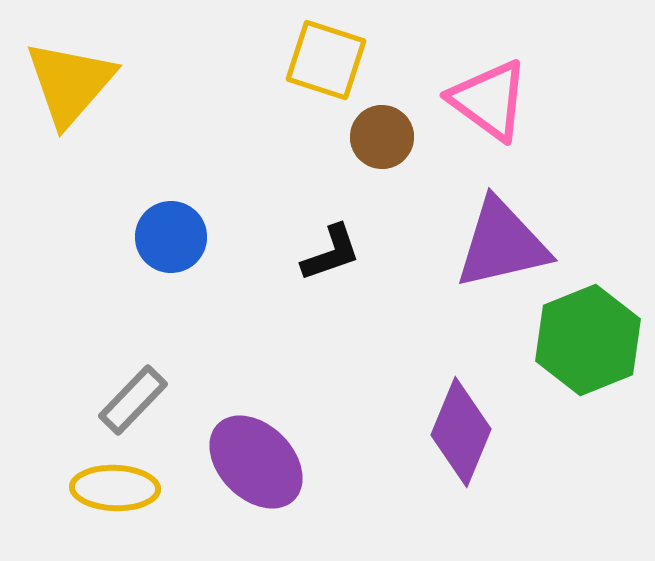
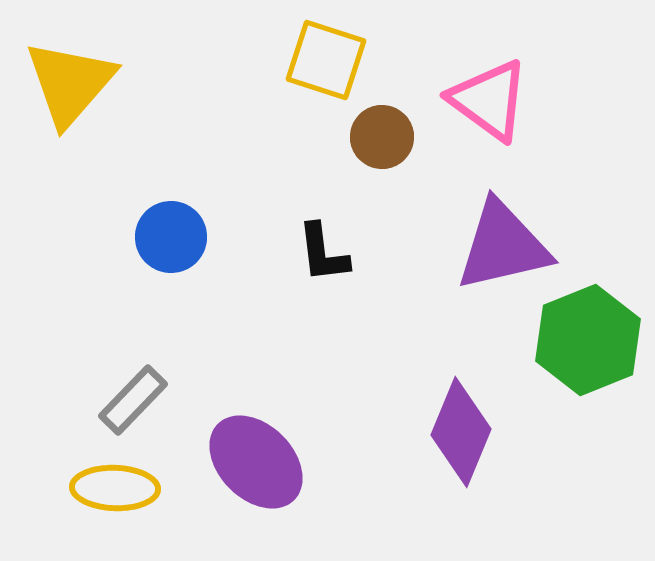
purple triangle: moved 1 px right, 2 px down
black L-shape: moved 8 px left; rotated 102 degrees clockwise
